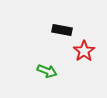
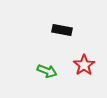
red star: moved 14 px down
